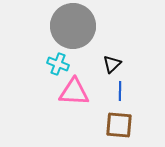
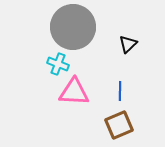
gray circle: moved 1 px down
black triangle: moved 16 px right, 20 px up
brown square: rotated 28 degrees counterclockwise
